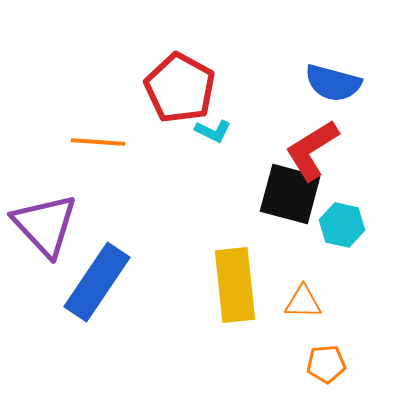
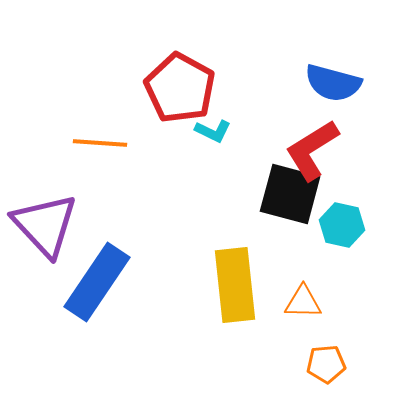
orange line: moved 2 px right, 1 px down
